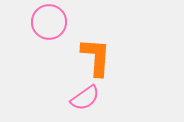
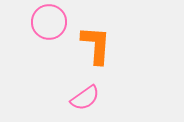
orange L-shape: moved 12 px up
